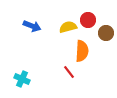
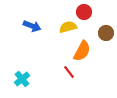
red circle: moved 4 px left, 8 px up
orange semicircle: rotated 25 degrees clockwise
cyan cross: rotated 28 degrees clockwise
